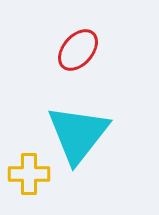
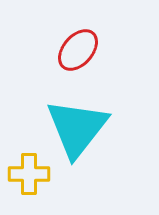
cyan triangle: moved 1 px left, 6 px up
